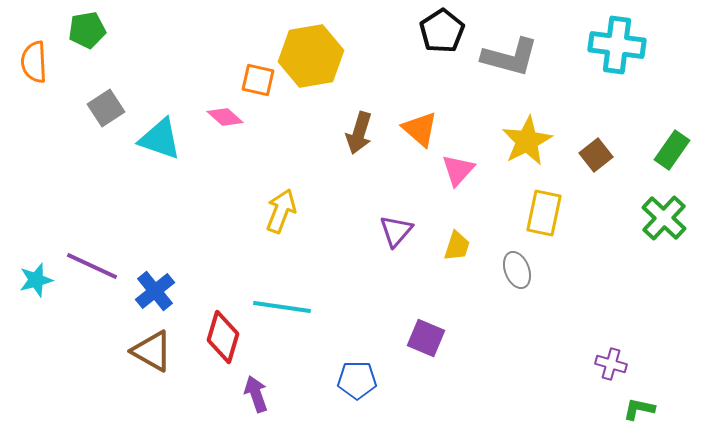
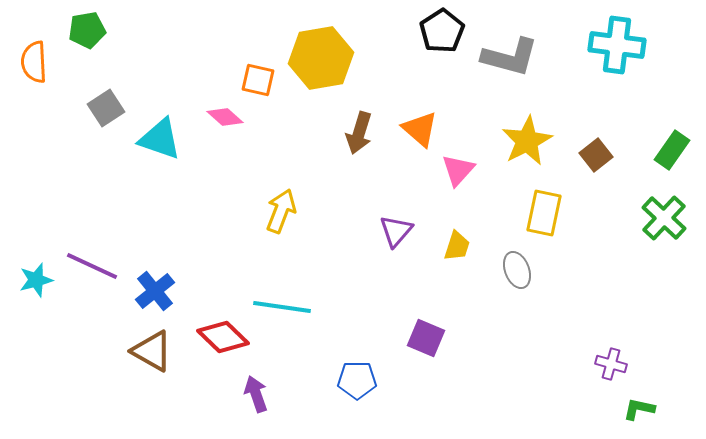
yellow hexagon: moved 10 px right, 2 px down
red diamond: rotated 63 degrees counterclockwise
